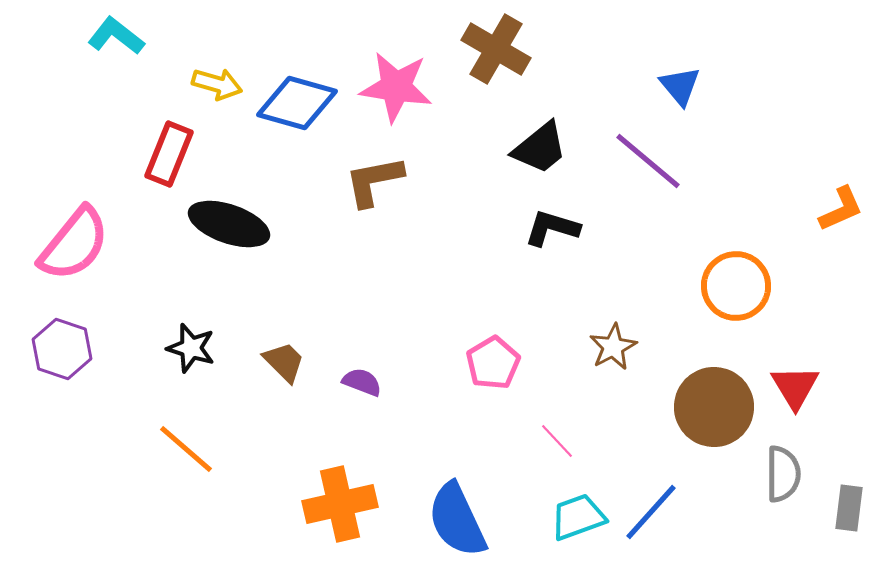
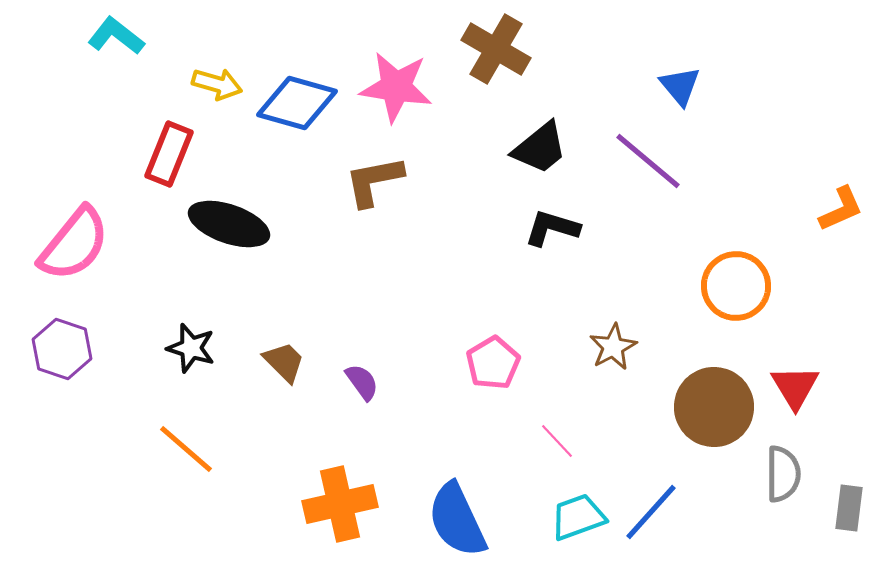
purple semicircle: rotated 33 degrees clockwise
